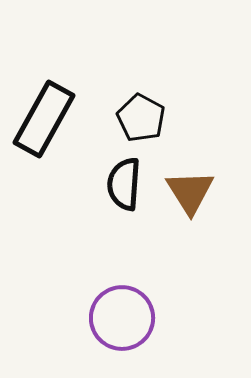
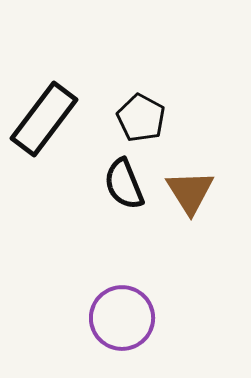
black rectangle: rotated 8 degrees clockwise
black semicircle: rotated 26 degrees counterclockwise
